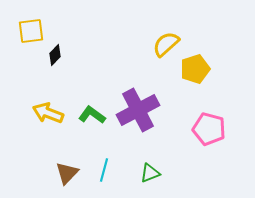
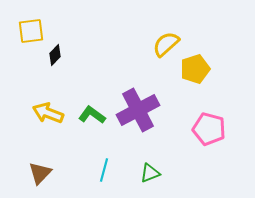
brown triangle: moved 27 px left
